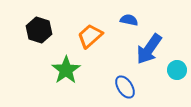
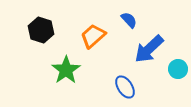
blue semicircle: rotated 36 degrees clockwise
black hexagon: moved 2 px right
orange trapezoid: moved 3 px right
blue arrow: rotated 12 degrees clockwise
cyan circle: moved 1 px right, 1 px up
